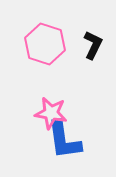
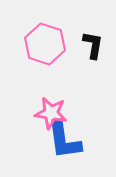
black L-shape: rotated 16 degrees counterclockwise
